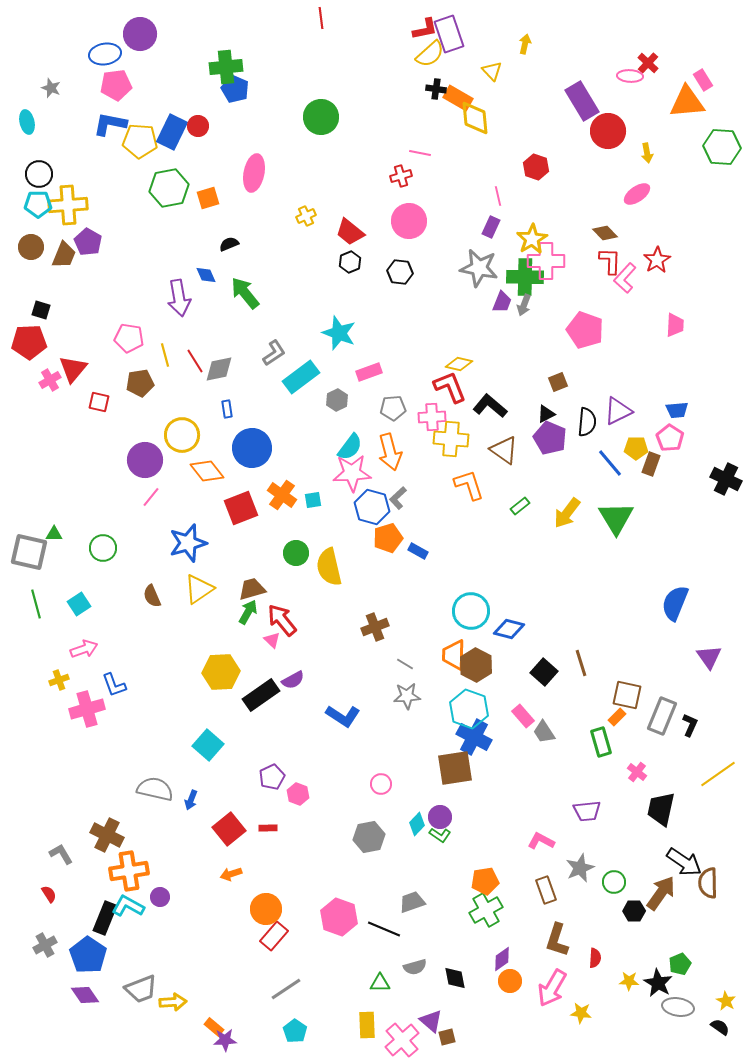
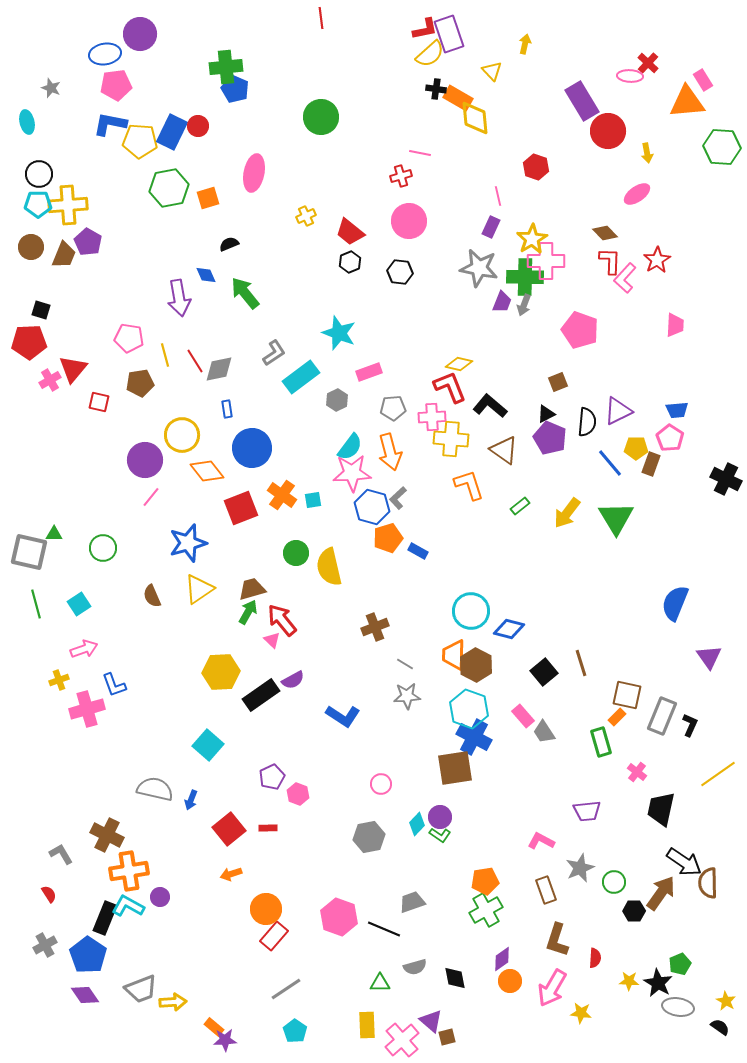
pink pentagon at (585, 330): moved 5 px left
black square at (544, 672): rotated 8 degrees clockwise
